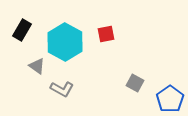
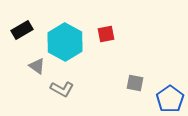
black rectangle: rotated 30 degrees clockwise
gray square: rotated 18 degrees counterclockwise
